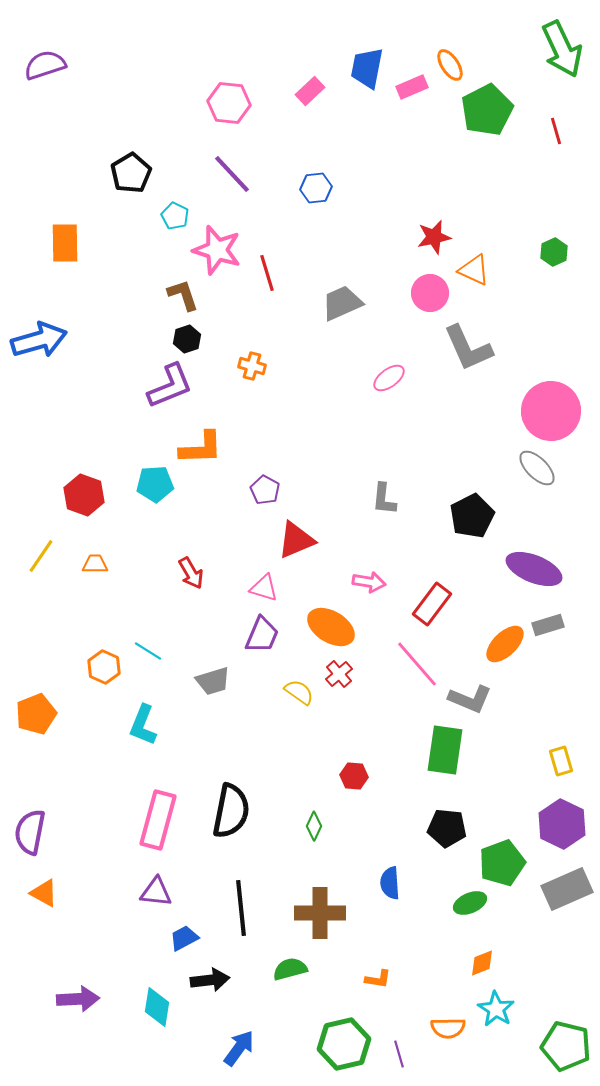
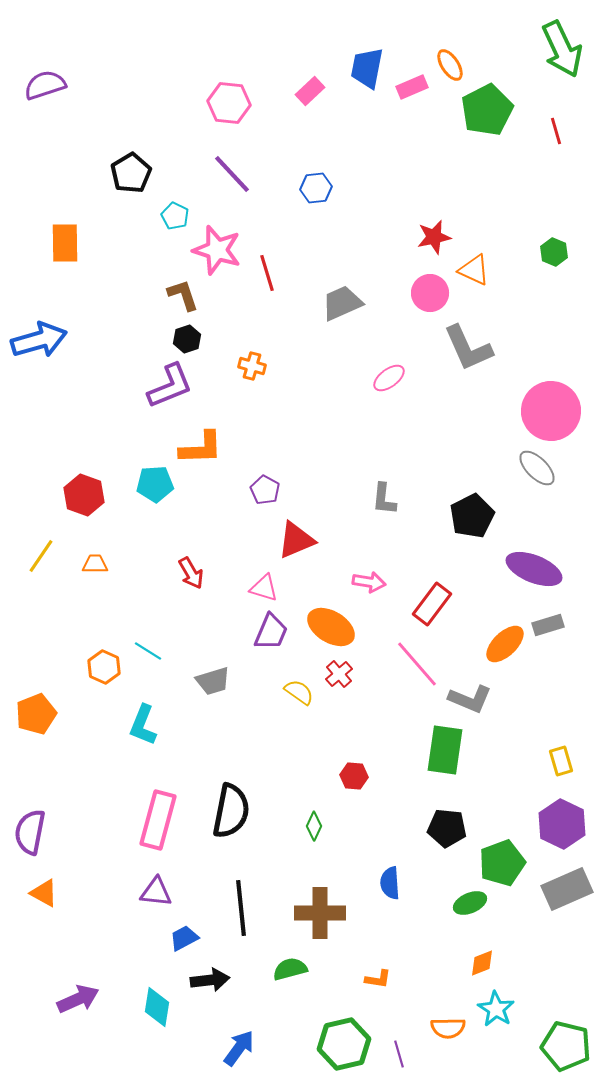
purple semicircle at (45, 65): moved 20 px down
green hexagon at (554, 252): rotated 12 degrees counterclockwise
purple trapezoid at (262, 635): moved 9 px right, 3 px up
purple arrow at (78, 999): rotated 21 degrees counterclockwise
